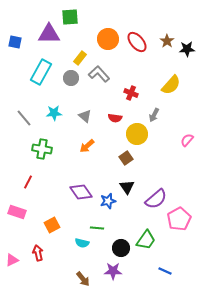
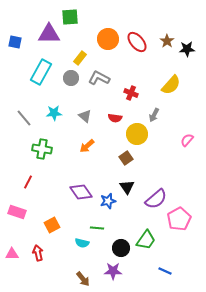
gray L-shape: moved 4 px down; rotated 20 degrees counterclockwise
pink triangle: moved 6 px up; rotated 24 degrees clockwise
